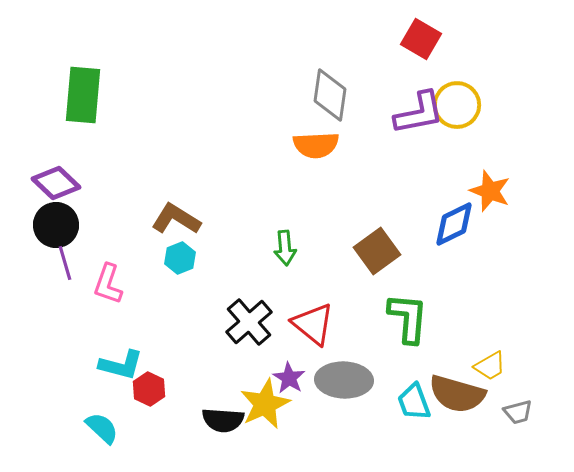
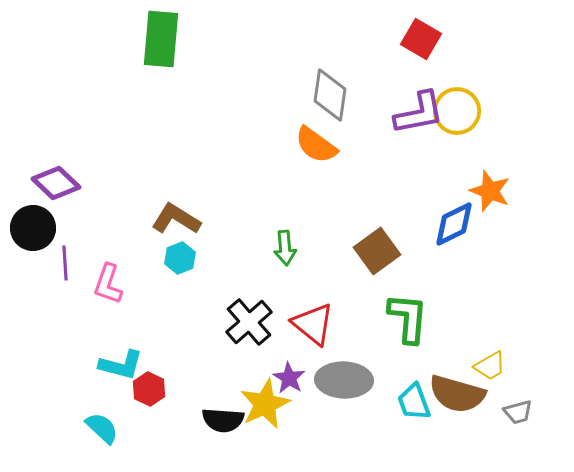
green rectangle: moved 78 px right, 56 px up
yellow circle: moved 6 px down
orange semicircle: rotated 39 degrees clockwise
black circle: moved 23 px left, 3 px down
purple line: rotated 12 degrees clockwise
